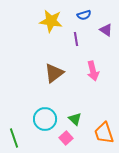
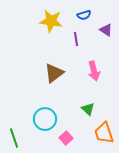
pink arrow: moved 1 px right
green triangle: moved 13 px right, 10 px up
